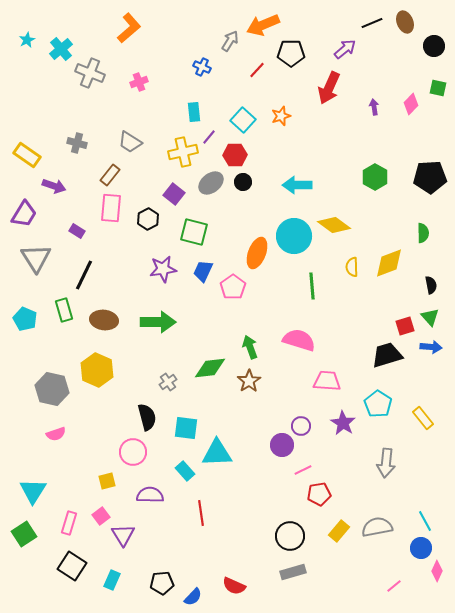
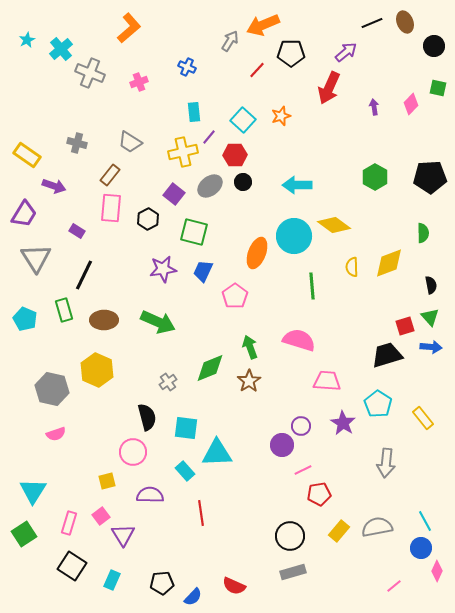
purple arrow at (345, 49): moved 1 px right, 3 px down
blue cross at (202, 67): moved 15 px left
gray ellipse at (211, 183): moved 1 px left, 3 px down
pink pentagon at (233, 287): moved 2 px right, 9 px down
brown ellipse at (104, 320): rotated 8 degrees counterclockwise
green arrow at (158, 322): rotated 24 degrees clockwise
green diamond at (210, 368): rotated 16 degrees counterclockwise
